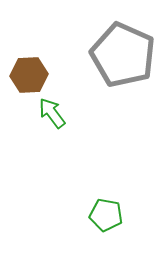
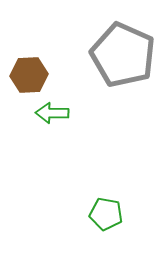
green arrow: rotated 52 degrees counterclockwise
green pentagon: moved 1 px up
